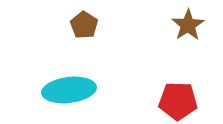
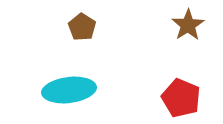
brown pentagon: moved 2 px left, 2 px down
red pentagon: moved 3 px right, 3 px up; rotated 21 degrees clockwise
